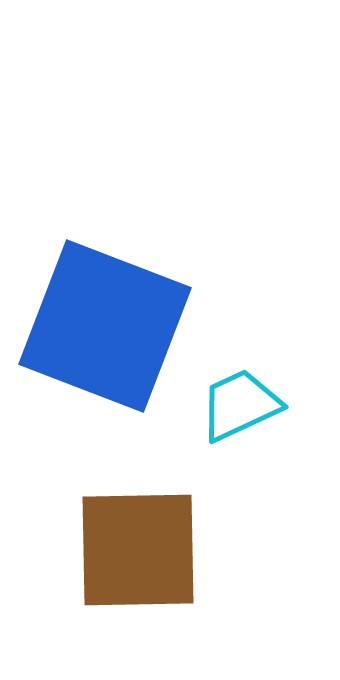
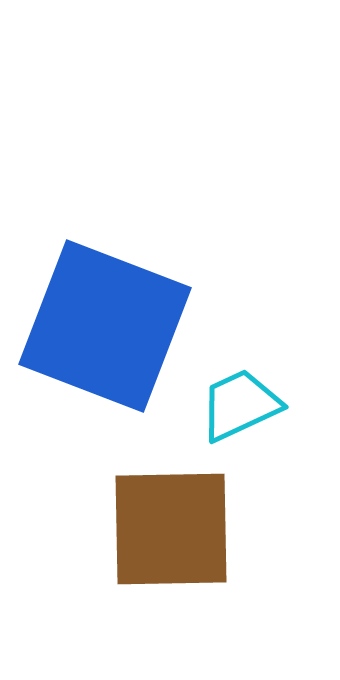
brown square: moved 33 px right, 21 px up
